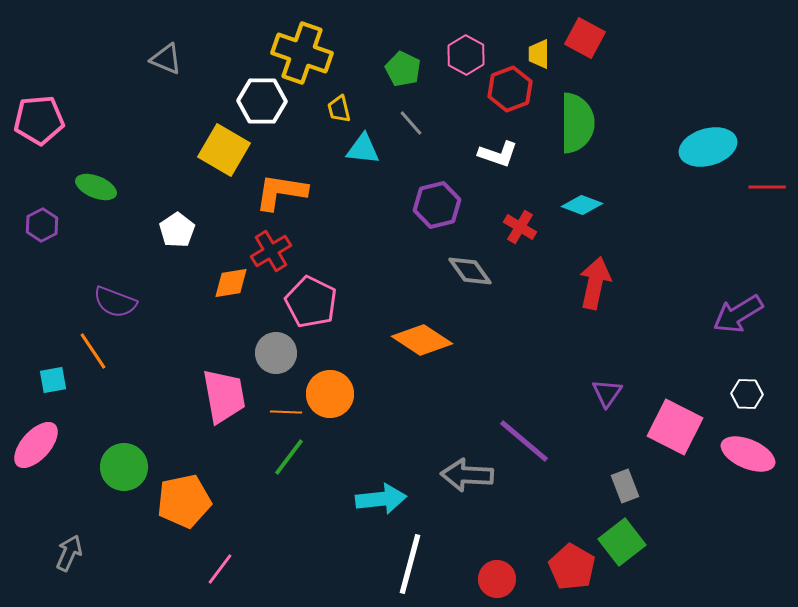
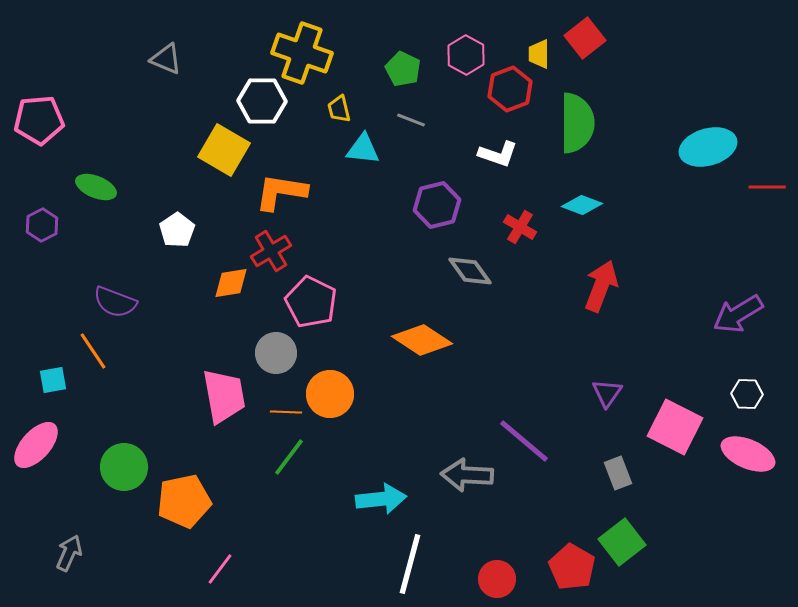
red square at (585, 38): rotated 24 degrees clockwise
gray line at (411, 123): moved 3 px up; rotated 28 degrees counterclockwise
red arrow at (595, 283): moved 6 px right, 3 px down; rotated 9 degrees clockwise
gray rectangle at (625, 486): moved 7 px left, 13 px up
